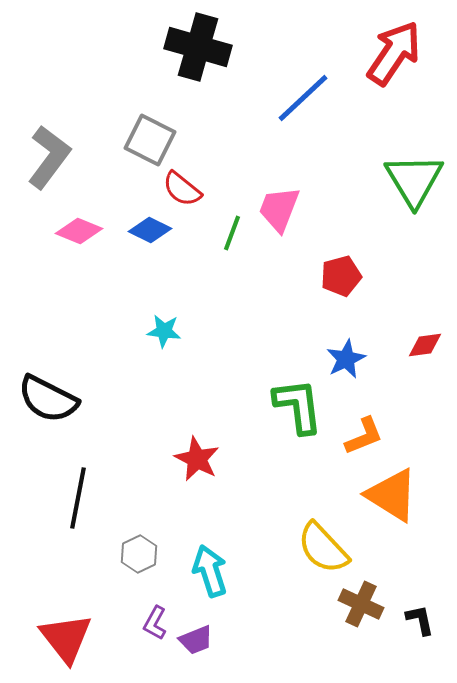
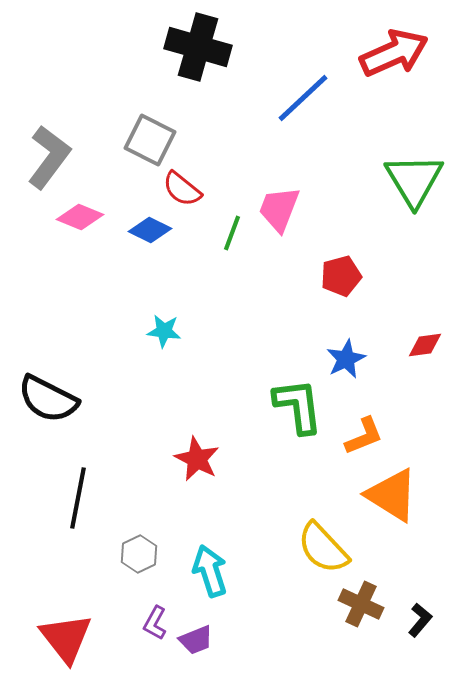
red arrow: rotated 32 degrees clockwise
pink diamond: moved 1 px right, 14 px up
black L-shape: rotated 52 degrees clockwise
